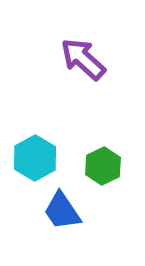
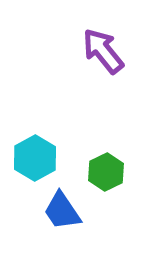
purple arrow: moved 20 px right, 8 px up; rotated 9 degrees clockwise
green hexagon: moved 3 px right, 6 px down
